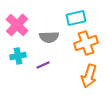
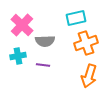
pink cross: moved 5 px right
gray semicircle: moved 4 px left, 4 px down
purple line: rotated 32 degrees clockwise
